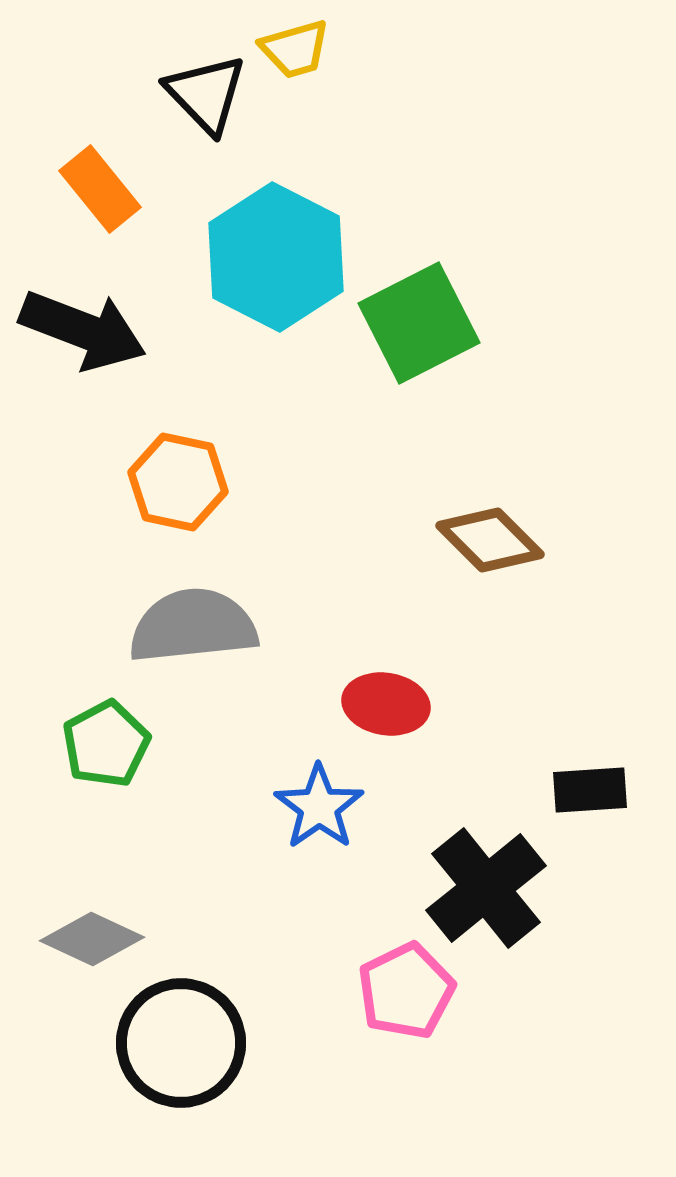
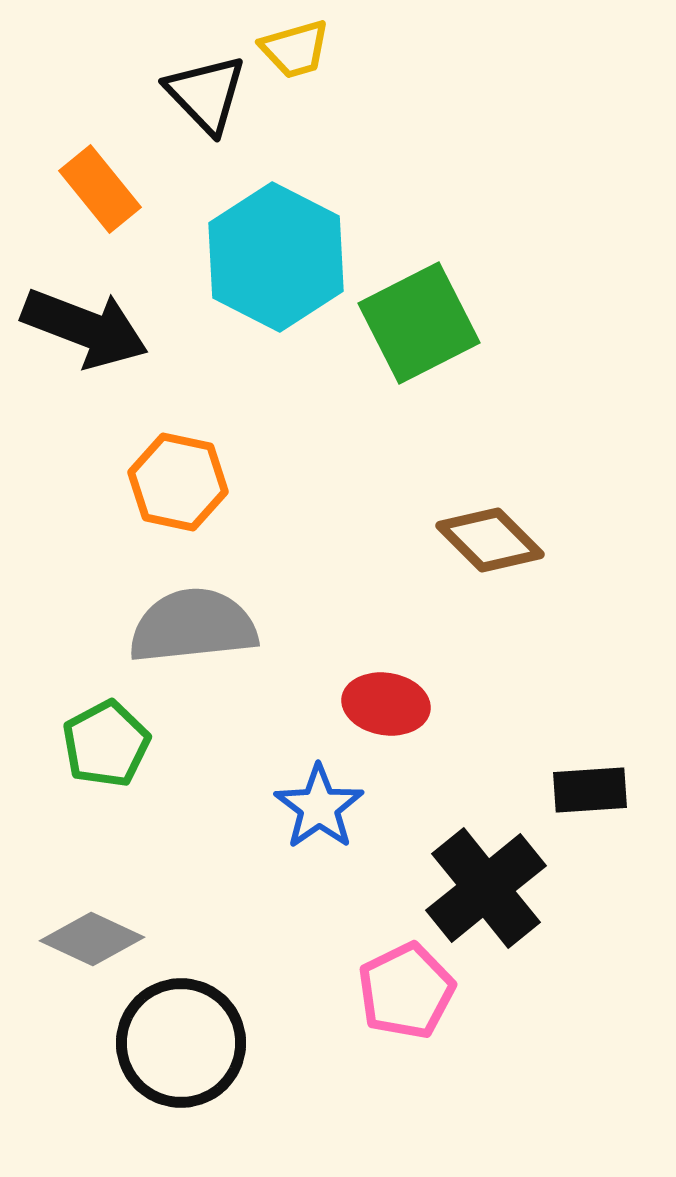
black arrow: moved 2 px right, 2 px up
